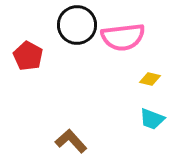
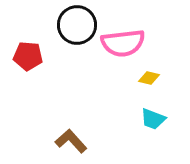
pink semicircle: moved 6 px down
red pentagon: rotated 24 degrees counterclockwise
yellow diamond: moved 1 px left, 1 px up
cyan trapezoid: moved 1 px right
